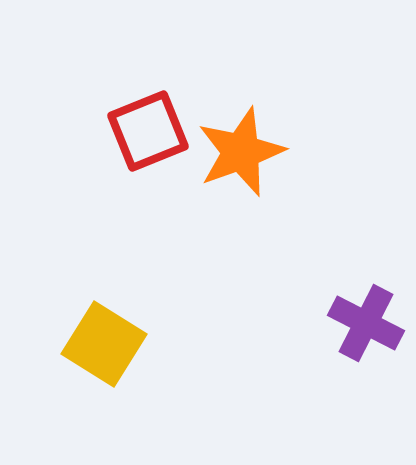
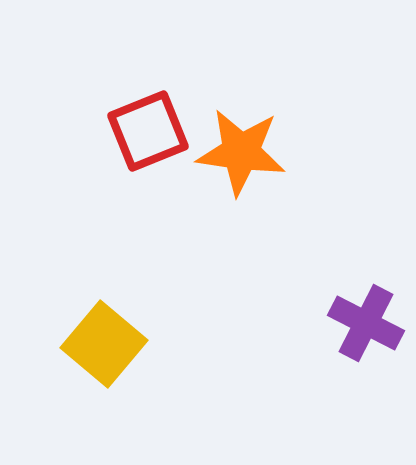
orange star: rotated 28 degrees clockwise
yellow square: rotated 8 degrees clockwise
